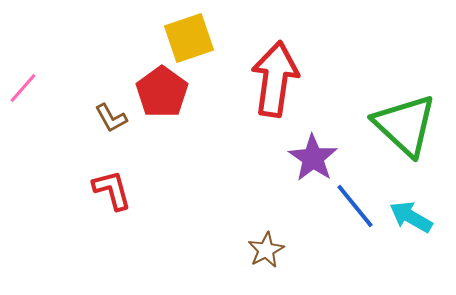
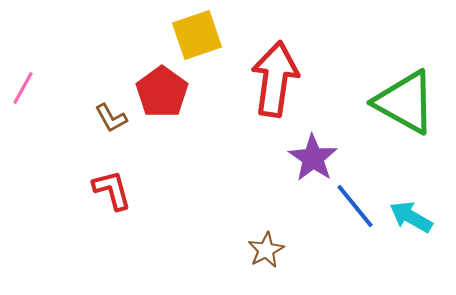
yellow square: moved 8 px right, 3 px up
pink line: rotated 12 degrees counterclockwise
green triangle: moved 23 px up; rotated 14 degrees counterclockwise
